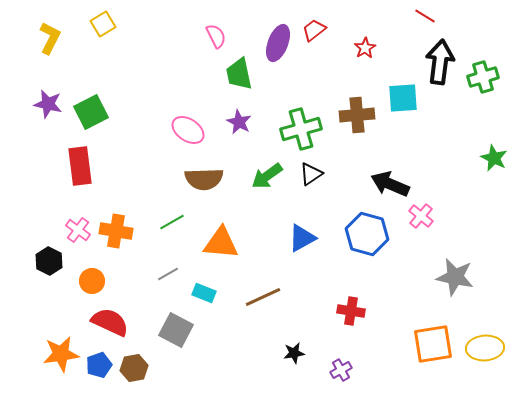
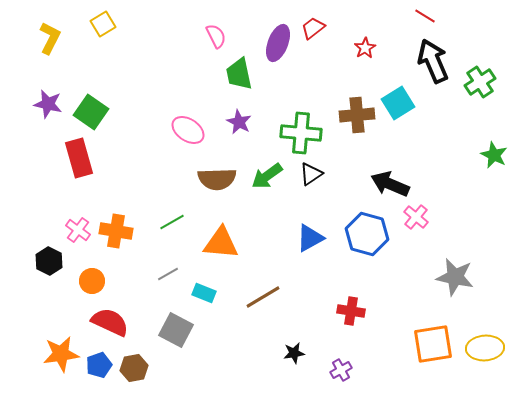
red trapezoid at (314, 30): moved 1 px left, 2 px up
black arrow at (440, 62): moved 7 px left, 1 px up; rotated 30 degrees counterclockwise
green cross at (483, 77): moved 3 px left, 5 px down; rotated 16 degrees counterclockwise
cyan square at (403, 98): moved 5 px left, 5 px down; rotated 28 degrees counterclockwise
green square at (91, 112): rotated 28 degrees counterclockwise
green cross at (301, 129): moved 4 px down; rotated 21 degrees clockwise
green star at (494, 158): moved 3 px up
red rectangle at (80, 166): moved 1 px left, 8 px up; rotated 9 degrees counterclockwise
brown semicircle at (204, 179): moved 13 px right
pink cross at (421, 216): moved 5 px left, 1 px down
blue triangle at (302, 238): moved 8 px right
brown line at (263, 297): rotated 6 degrees counterclockwise
